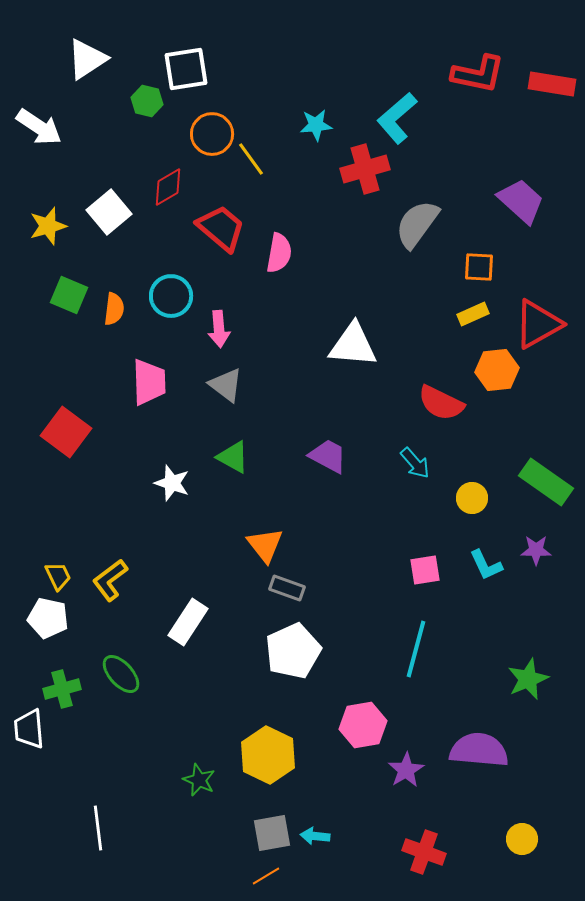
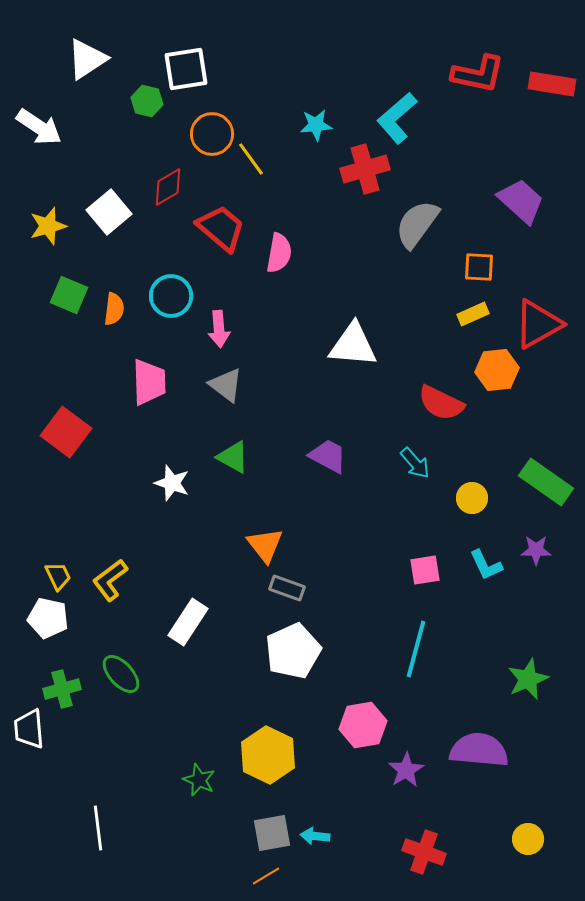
yellow circle at (522, 839): moved 6 px right
